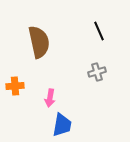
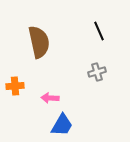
pink arrow: rotated 84 degrees clockwise
blue trapezoid: rotated 20 degrees clockwise
